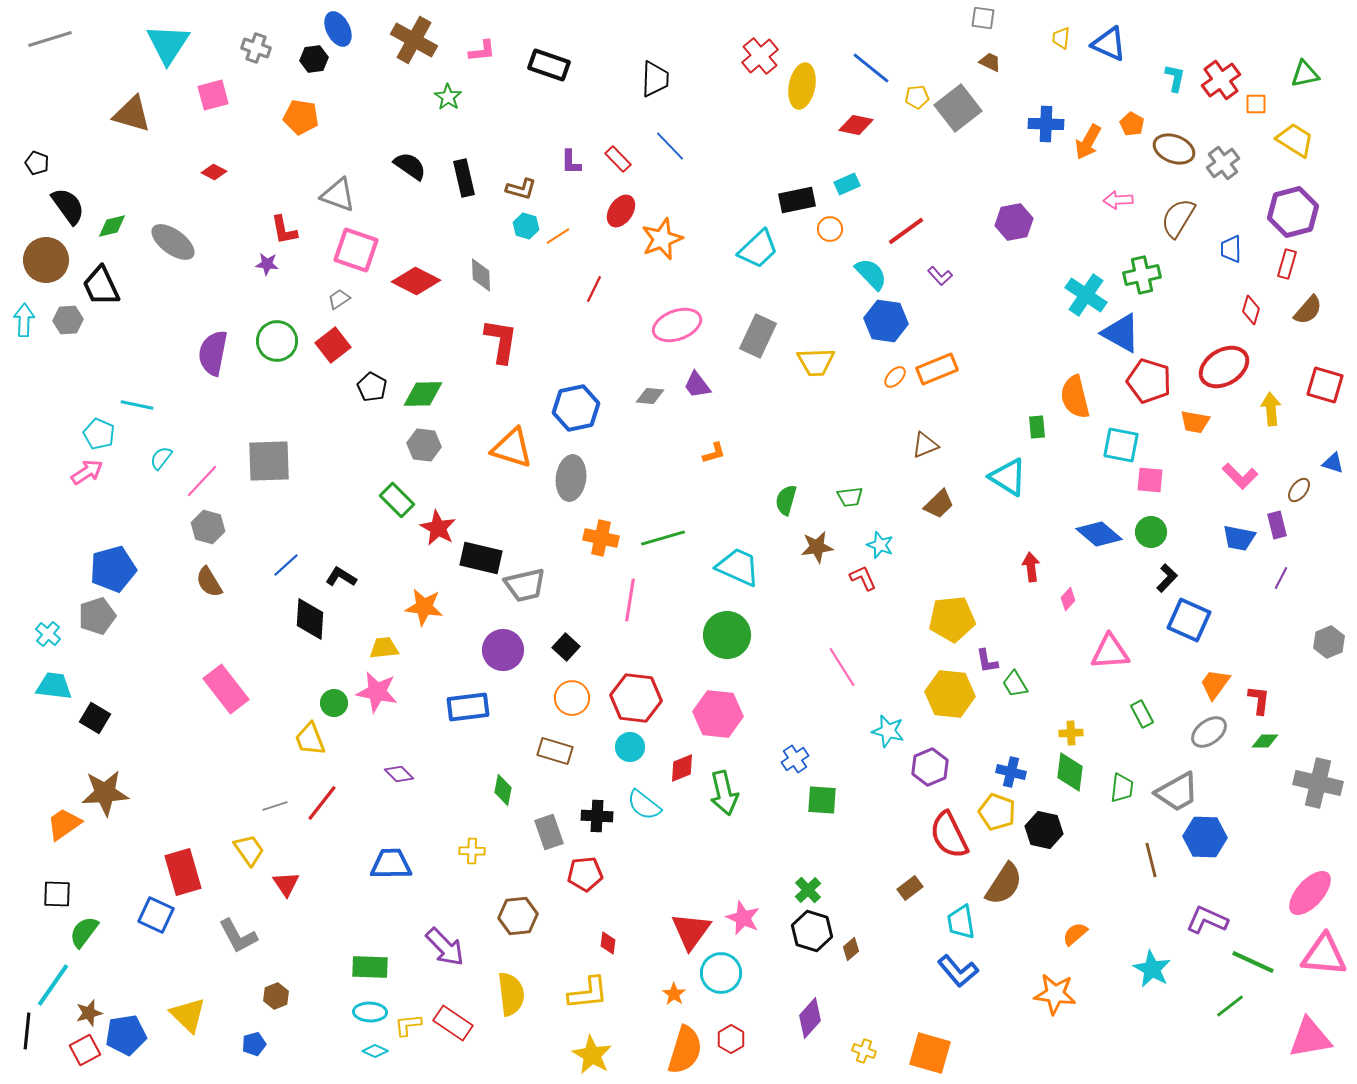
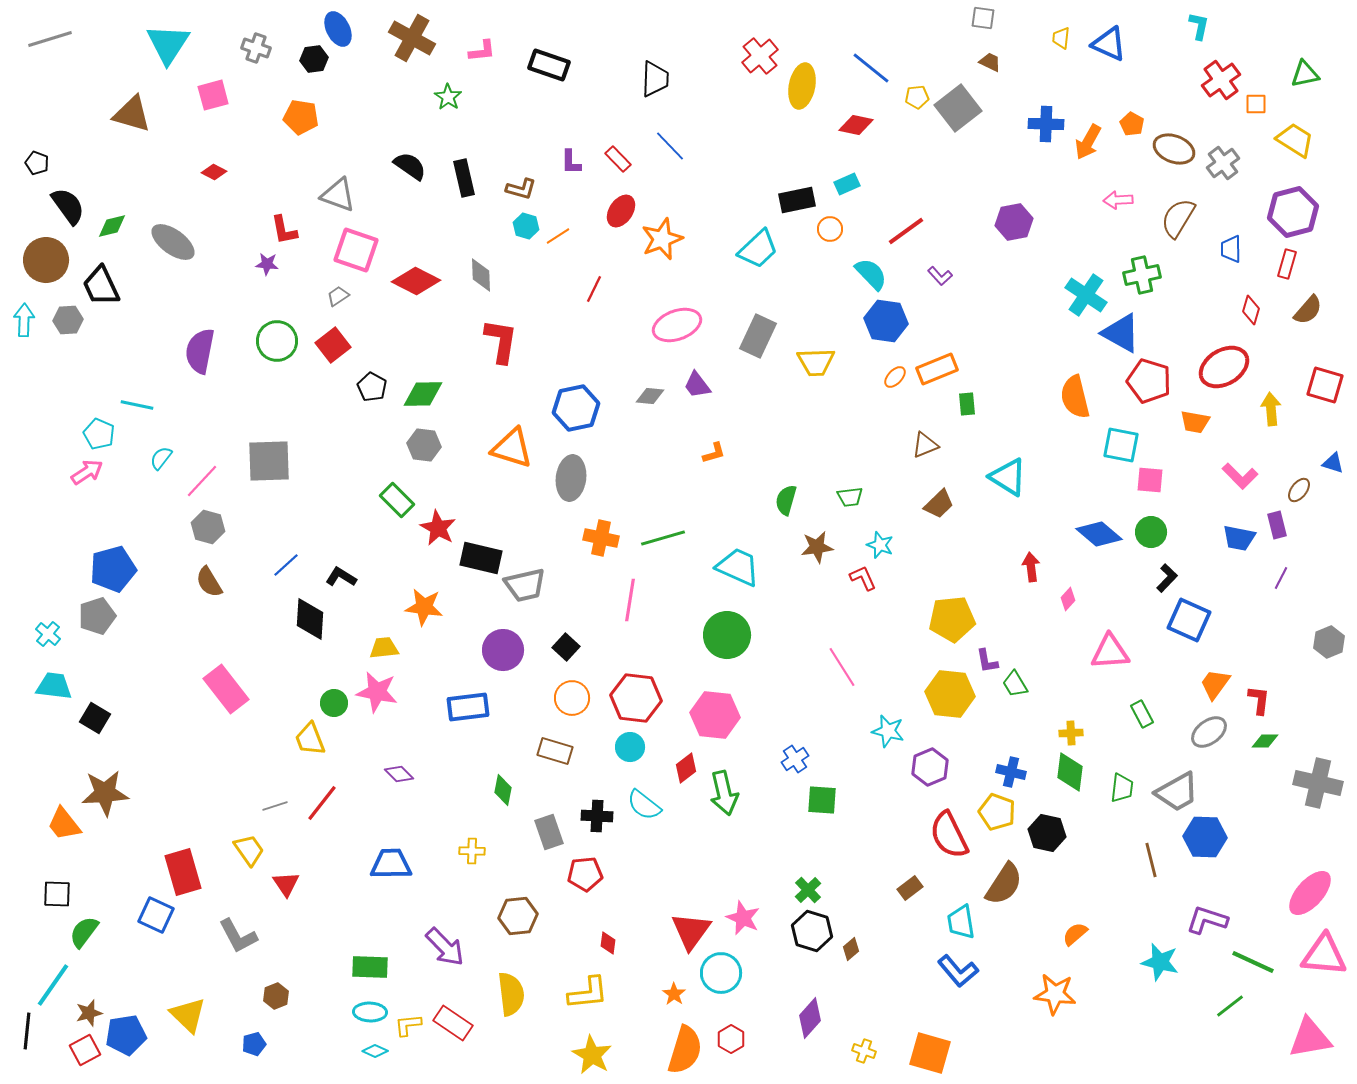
brown cross at (414, 40): moved 2 px left, 2 px up
cyan L-shape at (1175, 78): moved 24 px right, 52 px up
gray trapezoid at (339, 299): moved 1 px left, 3 px up
purple semicircle at (213, 353): moved 13 px left, 2 px up
green rectangle at (1037, 427): moved 70 px left, 23 px up
pink hexagon at (718, 714): moved 3 px left, 1 px down
red diamond at (682, 768): moved 4 px right; rotated 16 degrees counterclockwise
orange trapezoid at (64, 824): rotated 93 degrees counterclockwise
black hexagon at (1044, 830): moved 3 px right, 3 px down
purple L-shape at (1207, 920): rotated 6 degrees counterclockwise
cyan star at (1152, 969): moved 8 px right, 7 px up; rotated 15 degrees counterclockwise
